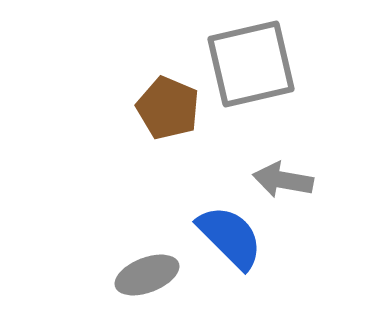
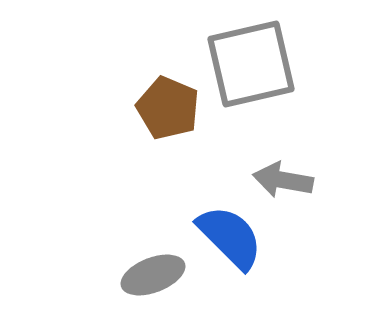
gray ellipse: moved 6 px right
